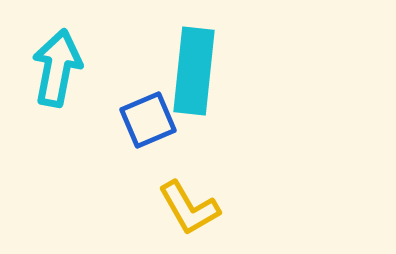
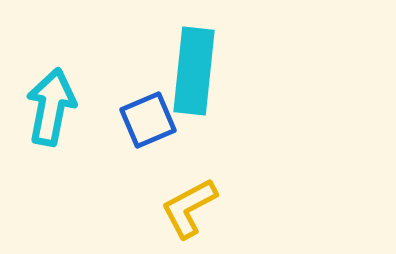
cyan arrow: moved 6 px left, 39 px down
yellow L-shape: rotated 92 degrees clockwise
